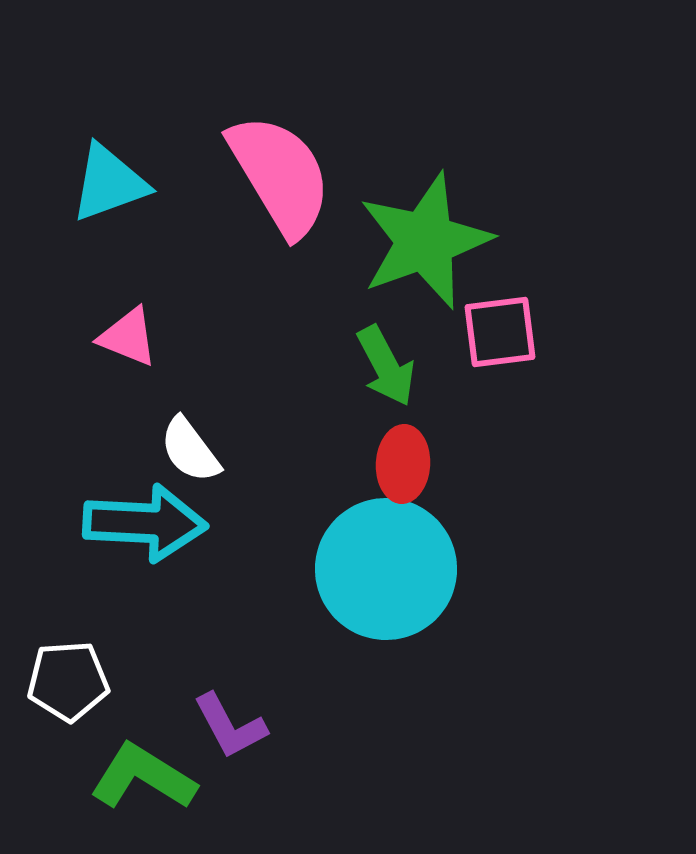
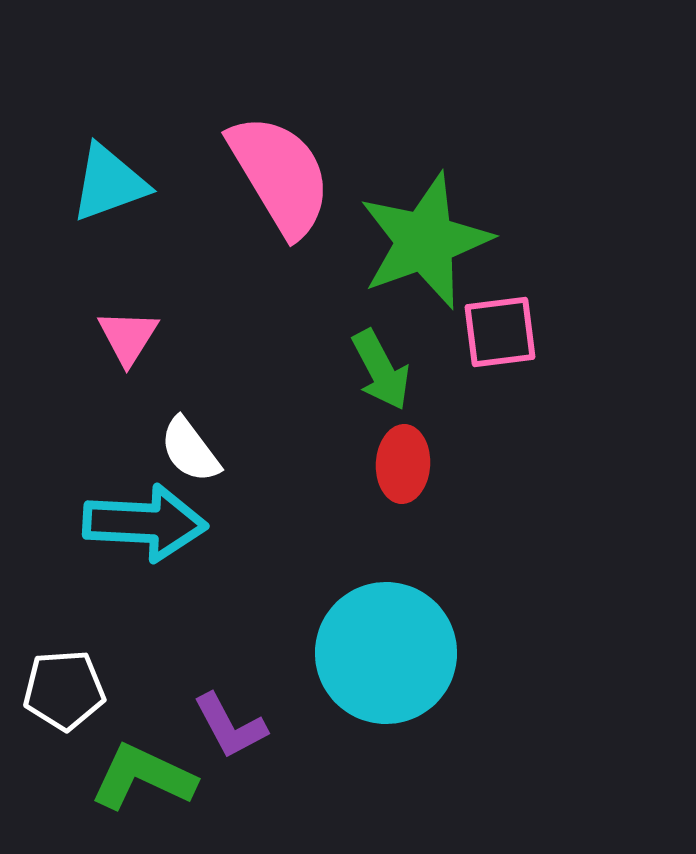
pink triangle: rotated 40 degrees clockwise
green arrow: moved 5 px left, 4 px down
cyan circle: moved 84 px down
white pentagon: moved 4 px left, 9 px down
green L-shape: rotated 7 degrees counterclockwise
